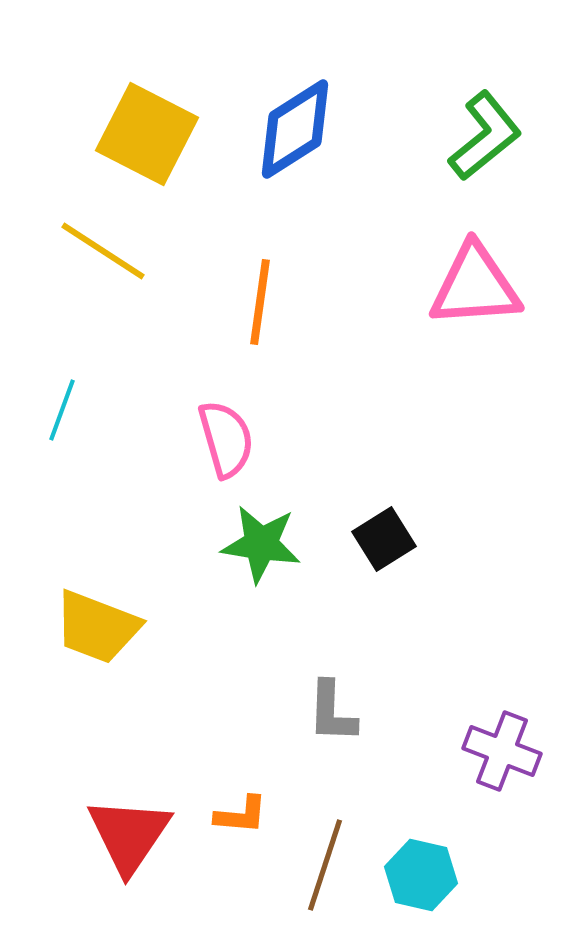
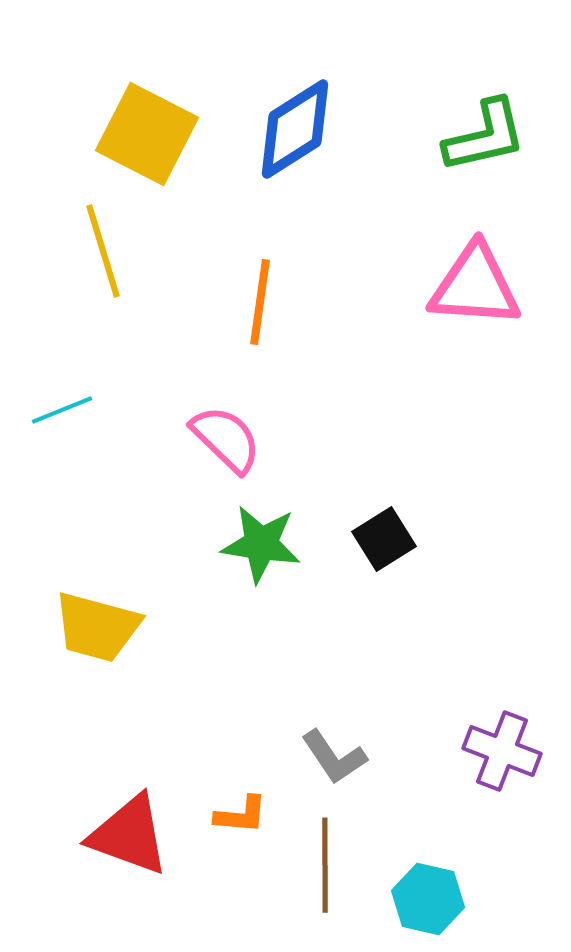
green L-shape: rotated 26 degrees clockwise
yellow line: rotated 40 degrees clockwise
pink triangle: rotated 8 degrees clockwise
cyan line: rotated 48 degrees clockwise
pink semicircle: rotated 30 degrees counterclockwise
yellow trapezoid: rotated 6 degrees counterclockwise
gray L-shape: moved 2 px right, 45 px down; rotated 36 degrees counterclockwise
red triangle: rotated 44 degrees counterclockwise
brown line: rotated 18 degrees counterclockwise
cyan hexagon: moved 7 px right, 24 px down
